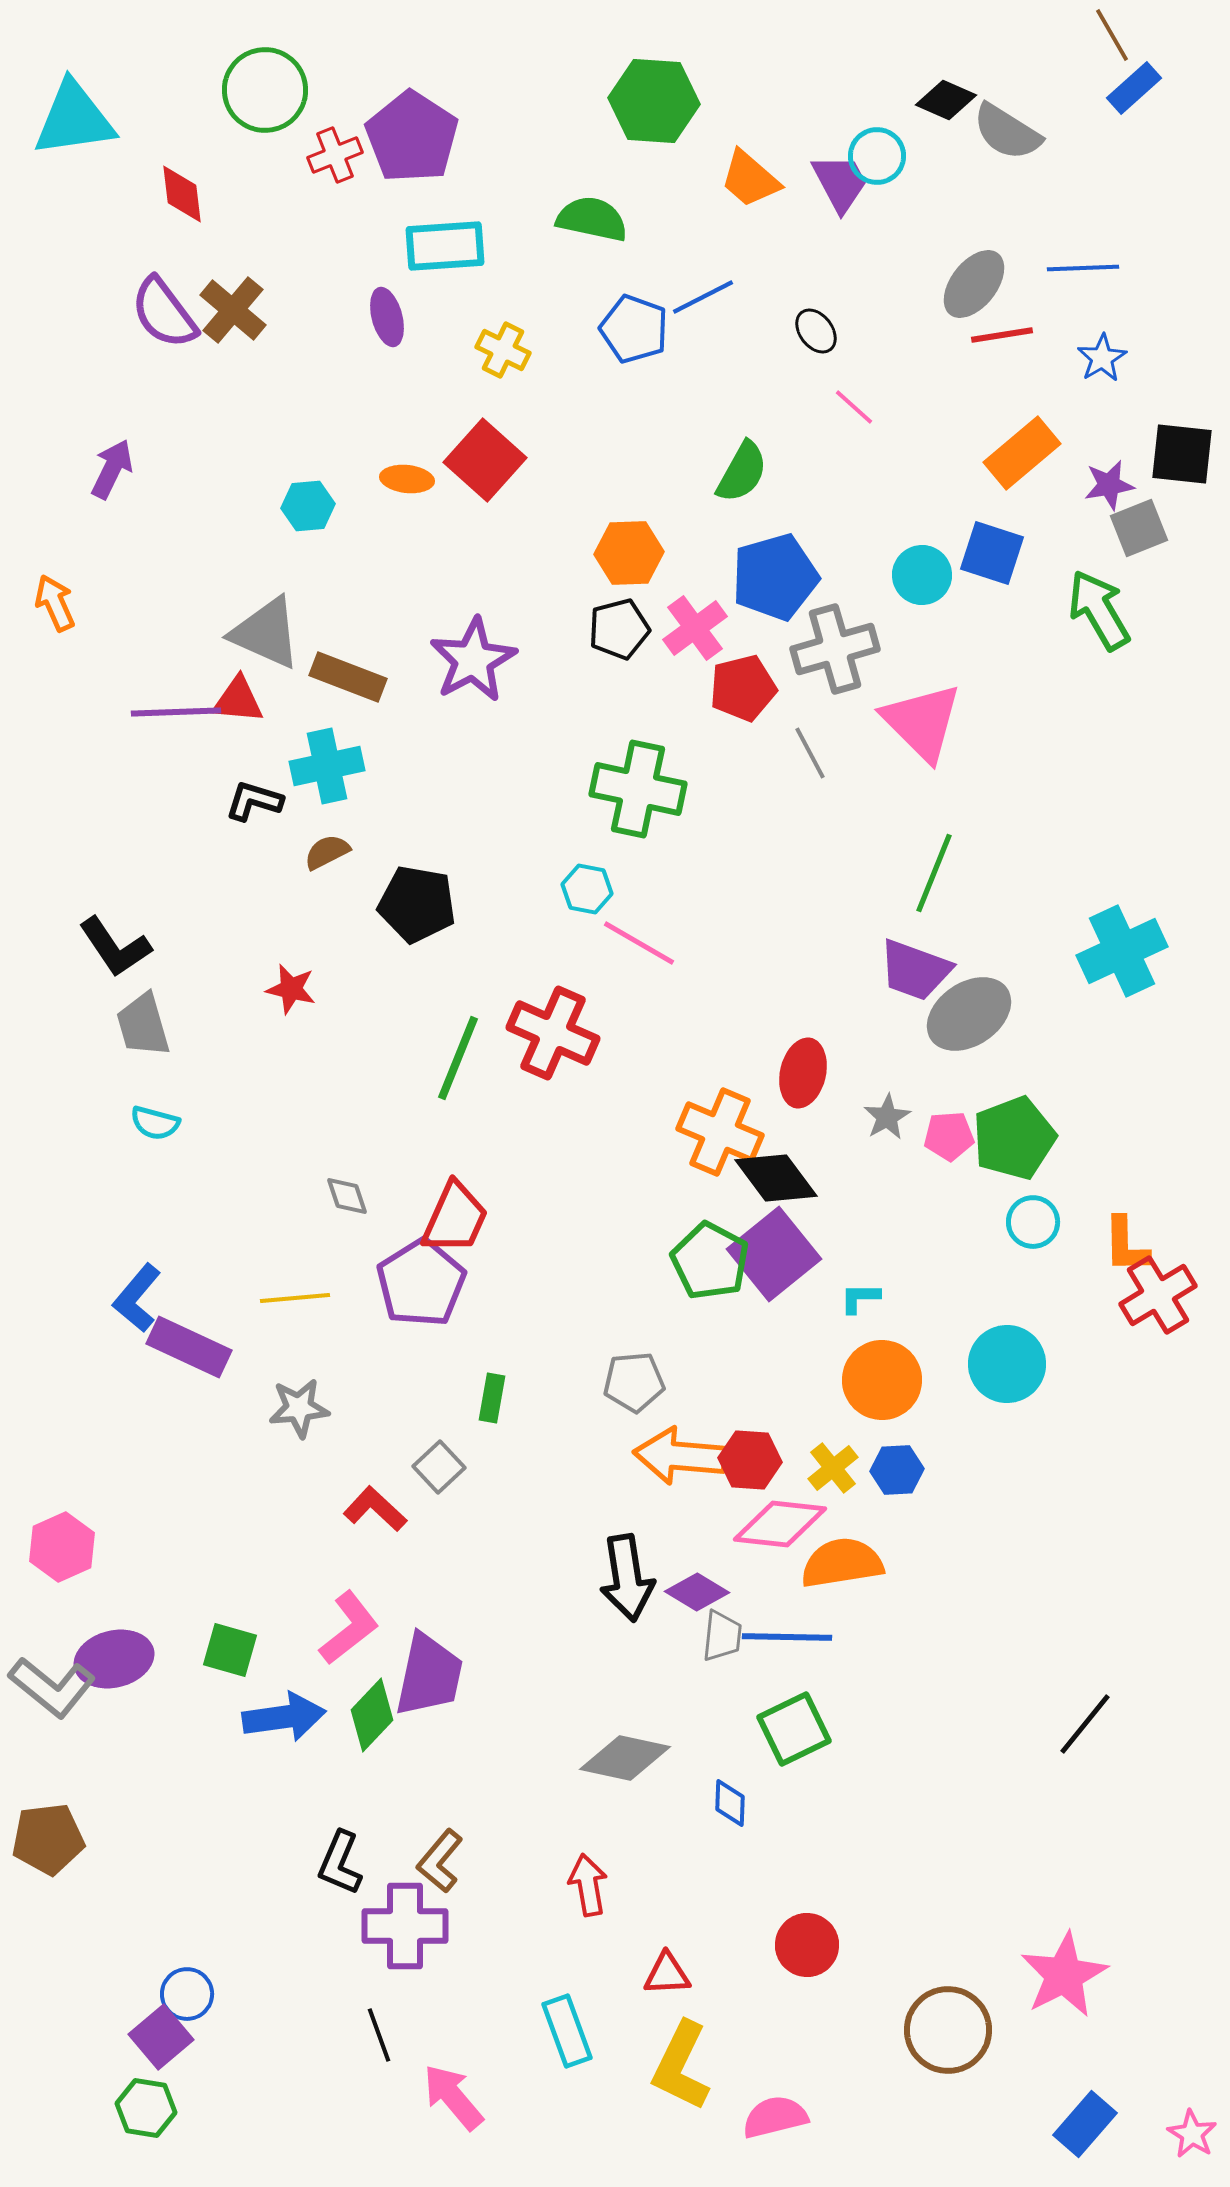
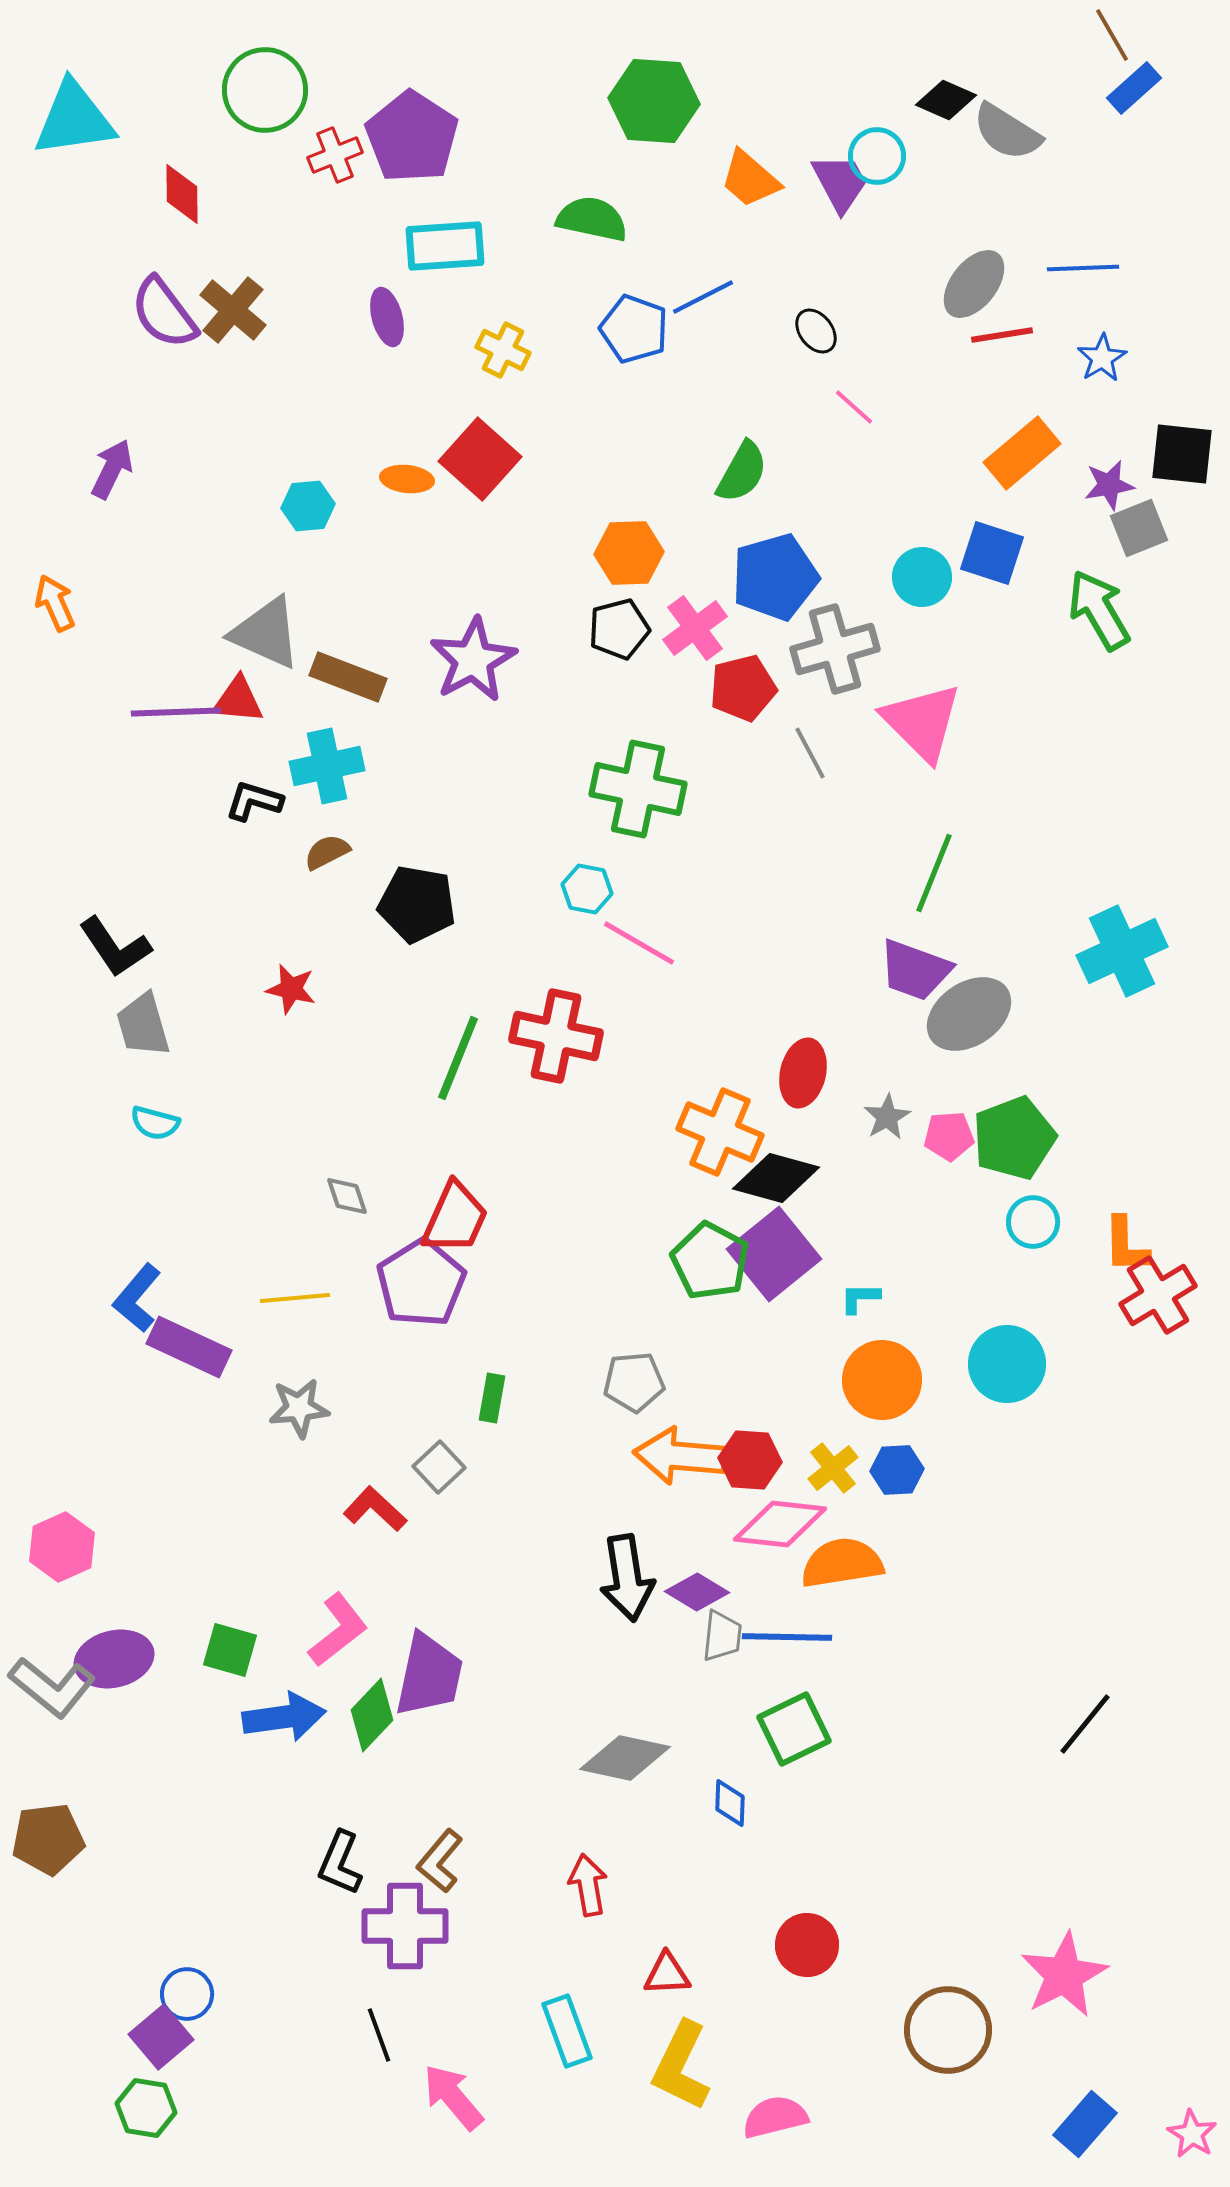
red diamond at (182, 194): rotated 6 degrees clockwise
red square at (485, 460): moved 5 px left, 1 px up
cyan circle at (922, 575): moved 2 px down
red cross at (553, 1033): moved 3 px right, 3 px down; rotated 12 degrees counterclockwise
black diamond at (776, 1178): rotated 38 degrees counterclockwise
pink L-shape at (349, 1628): moved 11 px left, 2 px down
